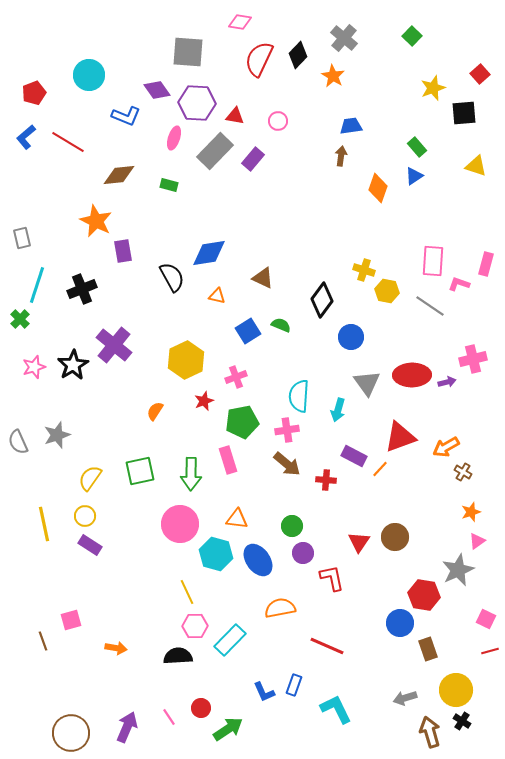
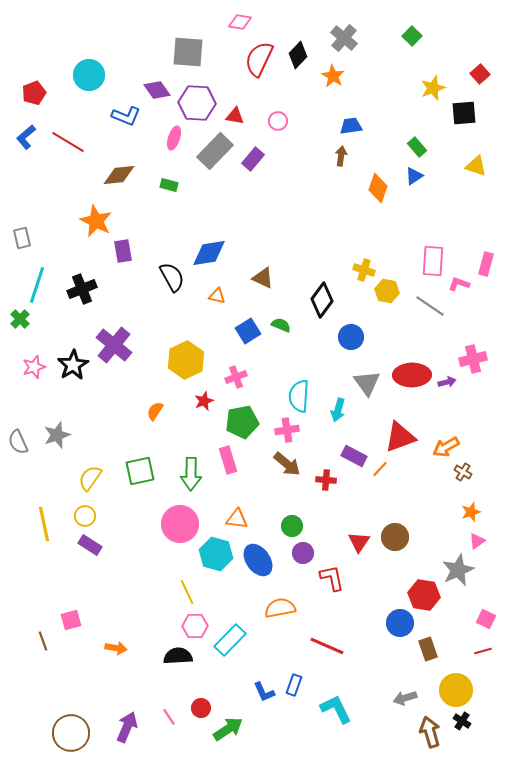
red line at (490, 651): moved 7 px left
